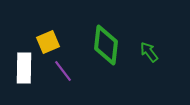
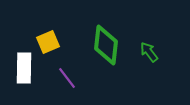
purple line: moved 4 px right, 7 px down
